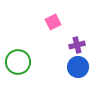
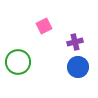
pink square: moved 9 px left, 4 px down
purple cross: moved 2 px left, 3 px up
